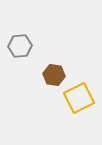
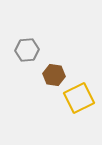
gray hexagon: moved 7 px right, 4 px down
